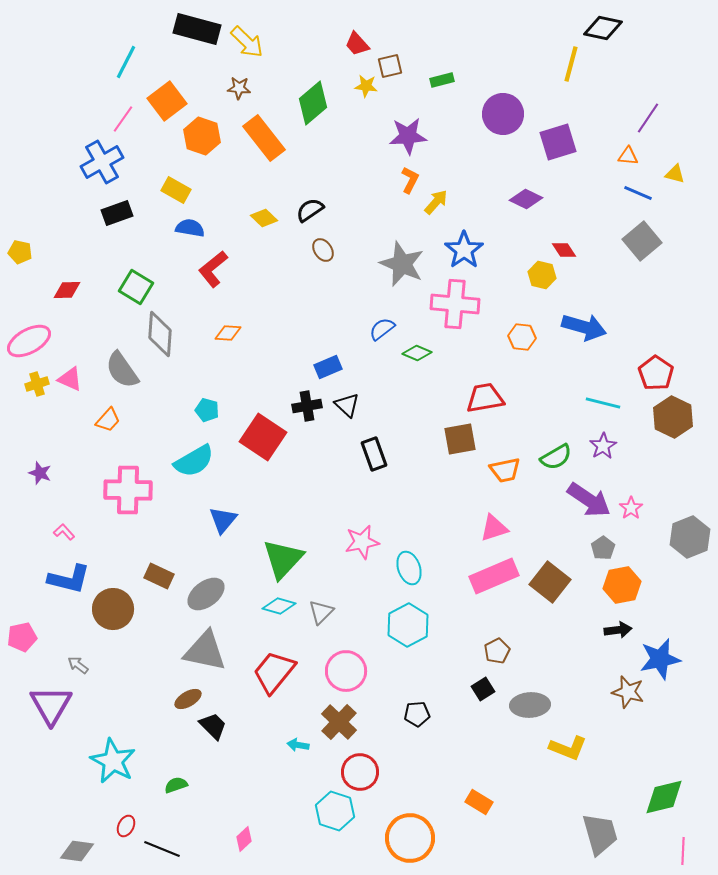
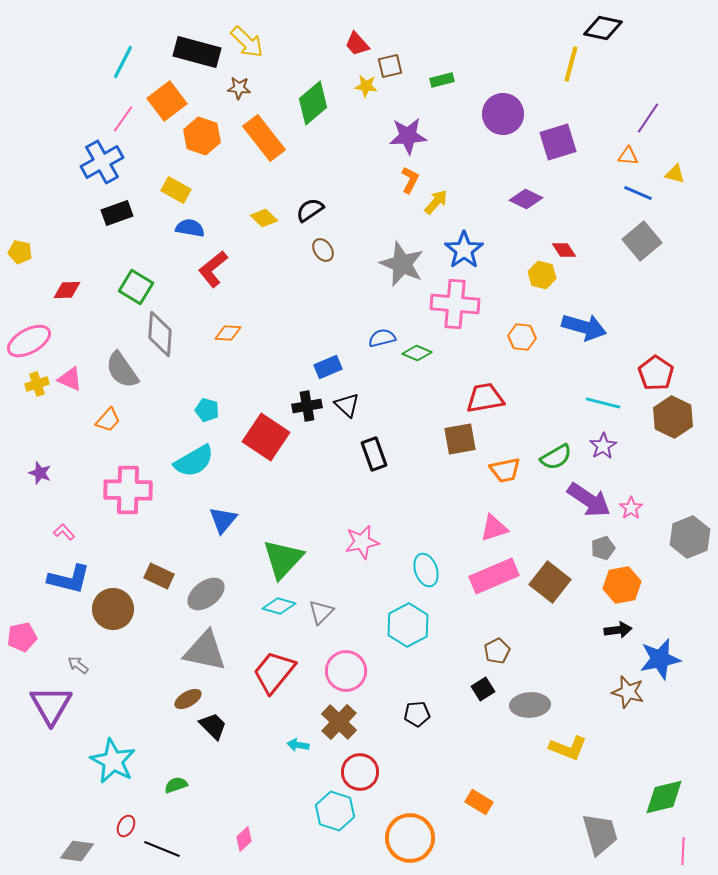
black rectangle at (197, 29): moved 23 px down
cyan line at (126, 62): moved 3 px left
blue semicircle at (382, 329): moved 9 px down; rotated 24 degrees clockwise
red square at (263, 437): moved 3 px right
gray pentagon at (603, 548): rotated 15 degrees clockwise
cyan ellipse at (409, 568): moved 17 px right, 2 px down
